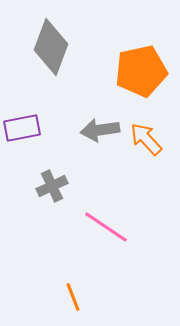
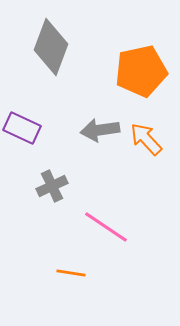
purple rectangle: rotated 36 degrees clockwise
orange line: moved 2 px left, 24 px up; rotated 60 degrees counterclockwise
